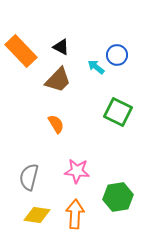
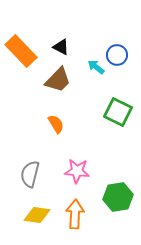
gray semicircle: moved 1 px right, 3 px up
